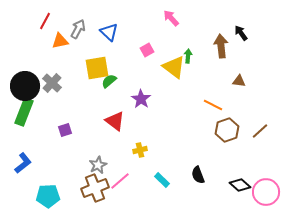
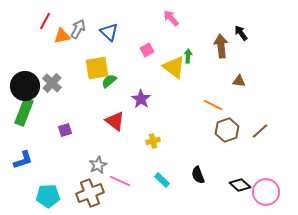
orange triangle: moved 2 px right, 5 px up
yellow cross: moved 13 px right, 9 px up
blue L-shape: moved 3 px up; rotated 20 degrees clockwise
pink line: rotated 65 degrees clockwise
brown cross: moved 5 px left, 5 px down
